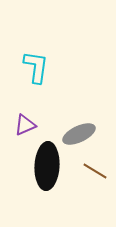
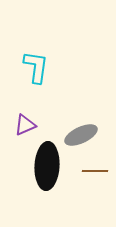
gray ellipse: moved 2 px right, 1 px down
brown line: rotated 30 degrees counterclockwise
